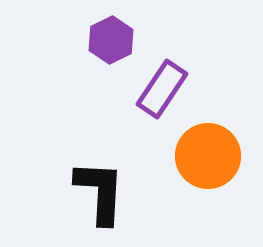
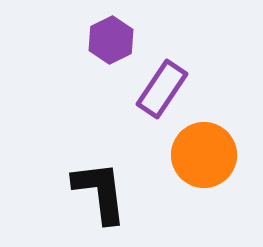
orange circle: moved 4 px left, 1 px up
black L-shape: rotated 10 degrees counterclockwise
